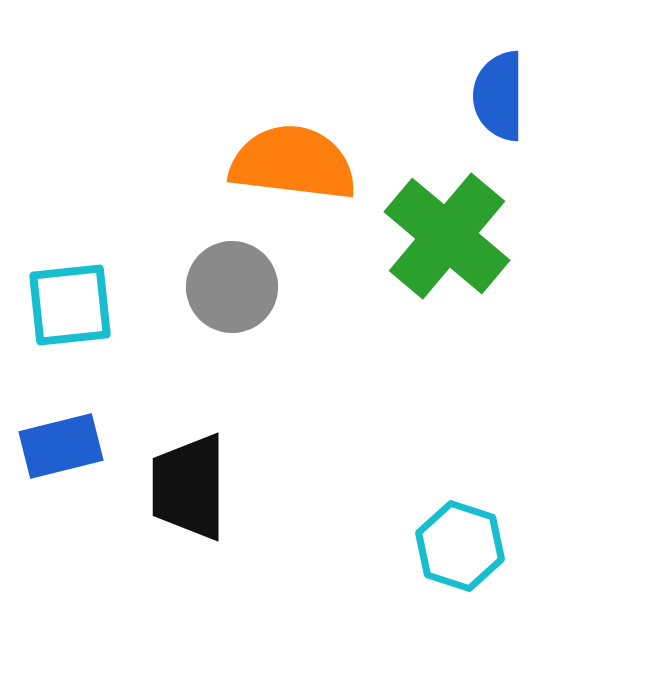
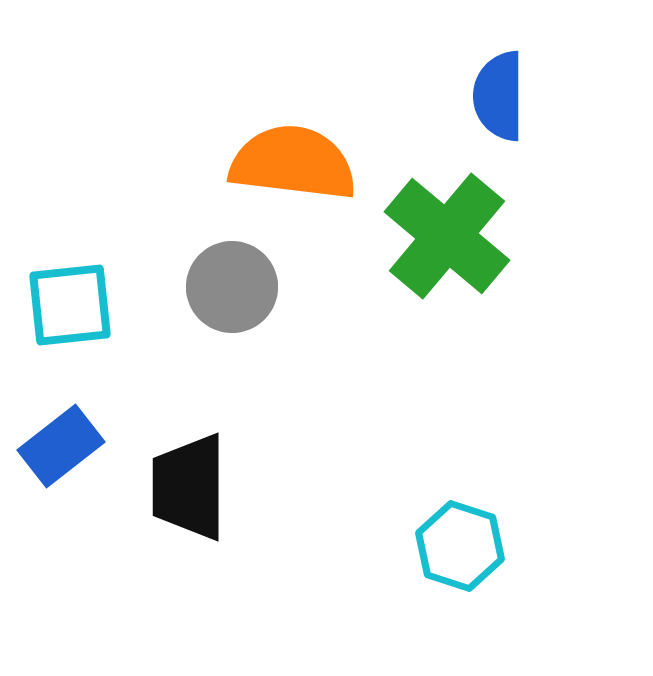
blue rectangle: rotated 24 degrees counterclockwise
